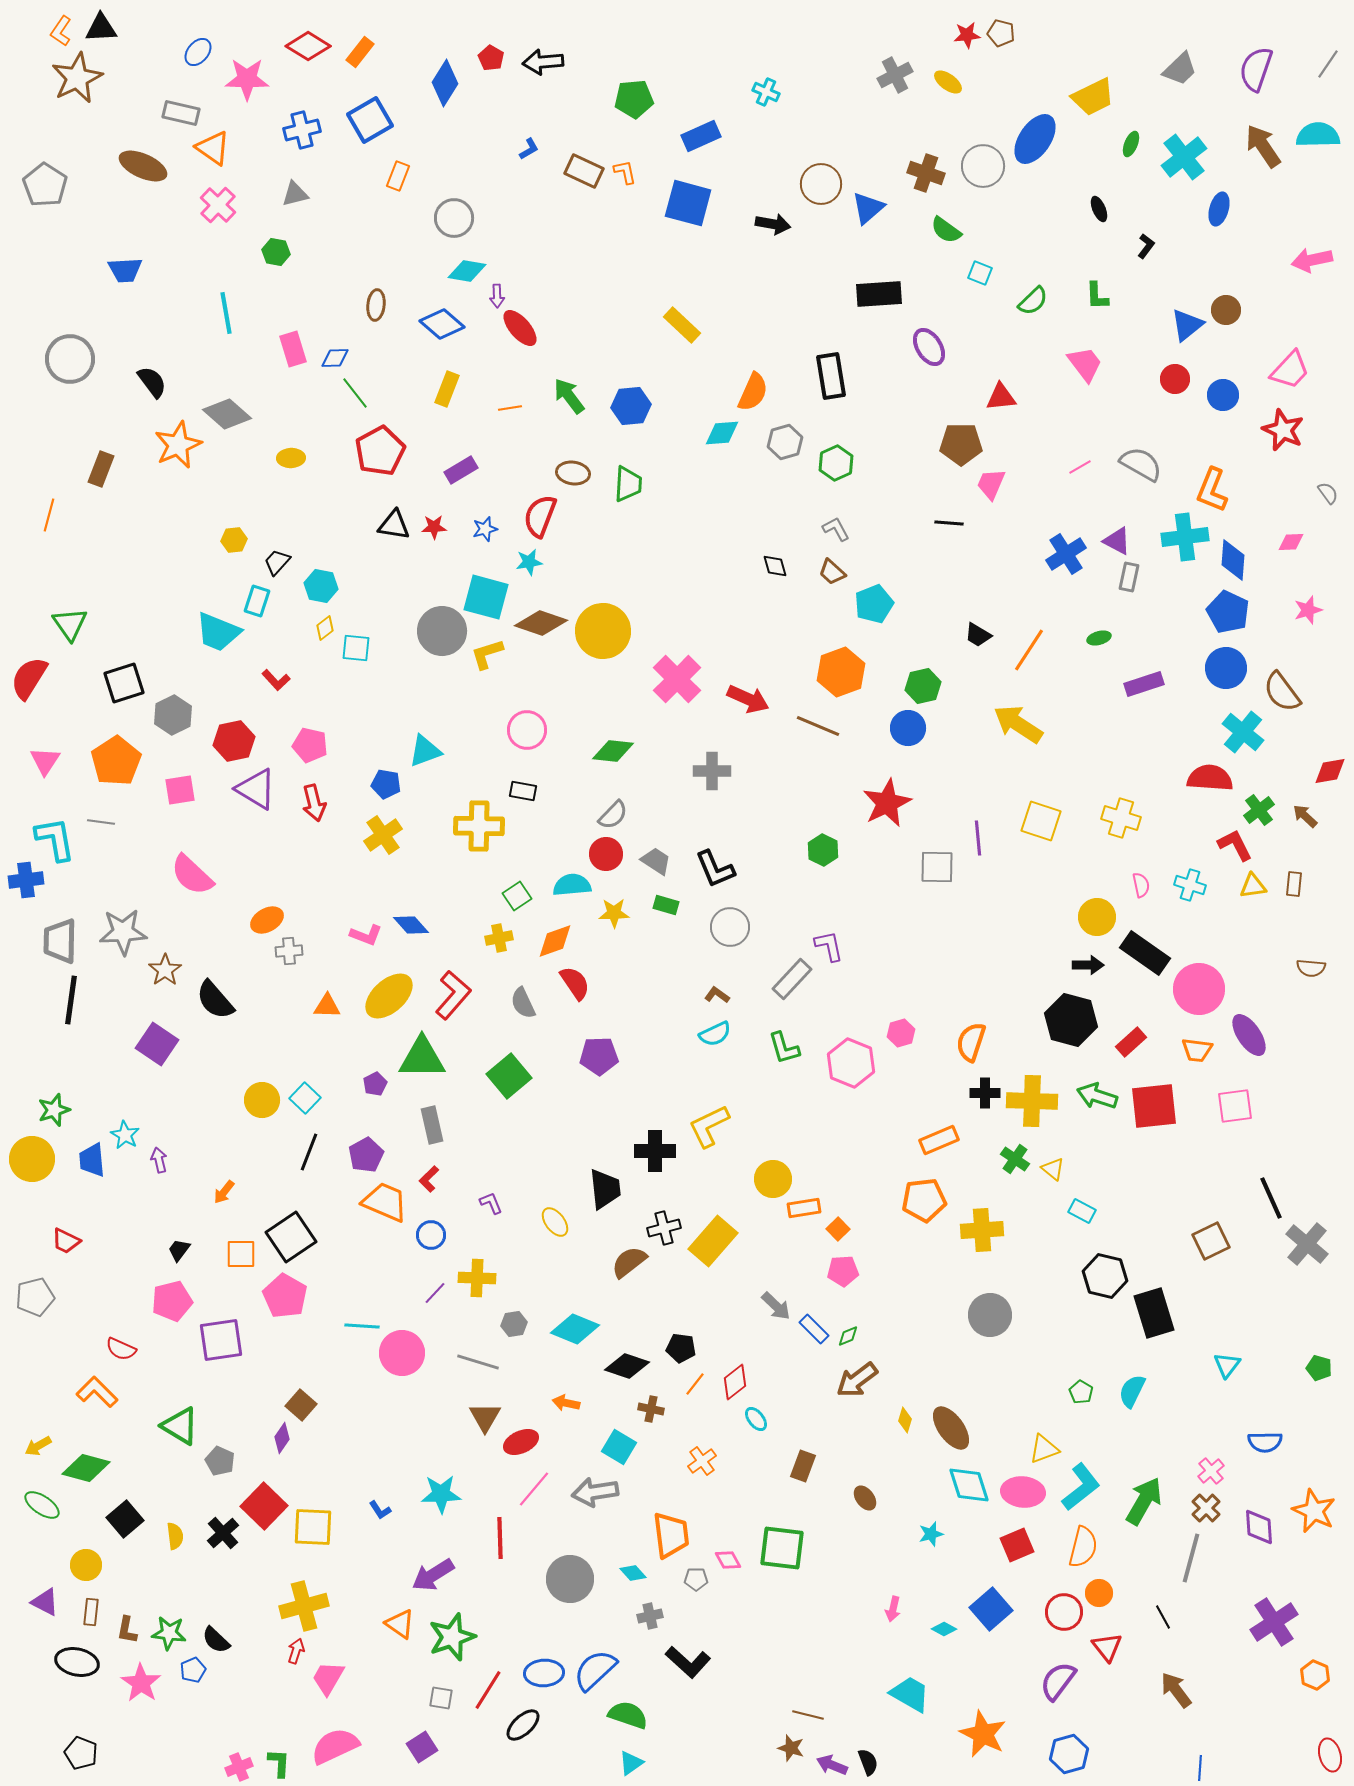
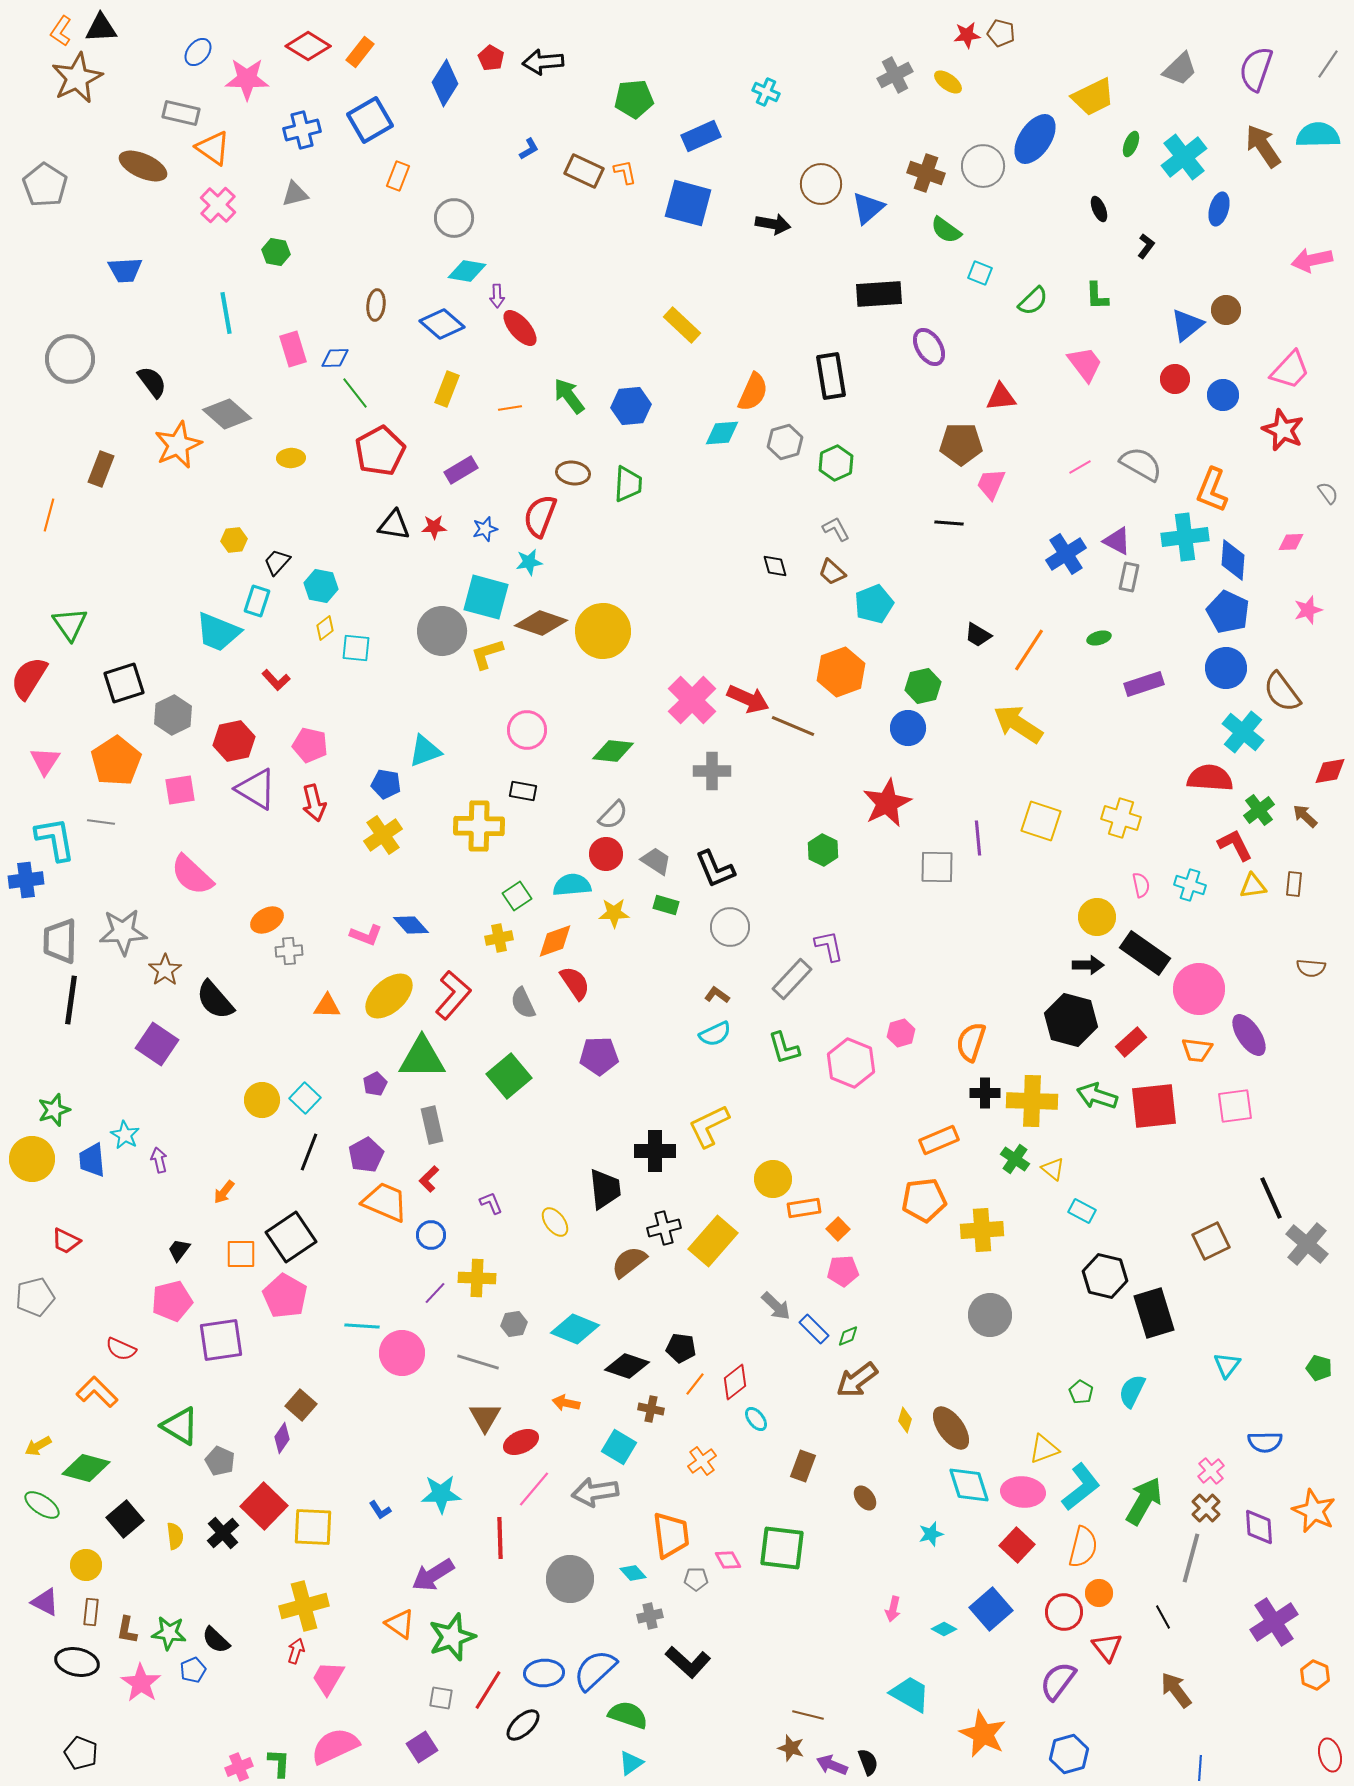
pink cross at (677, 679): moved 15 px right, 21 px down
brown line at (818, 726): moved 25 px left
red square at (1017, 1545): rotated 24 degrees counterclockwise
